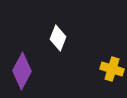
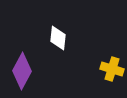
white diamond: rotated 15 degrees counterclockwise
